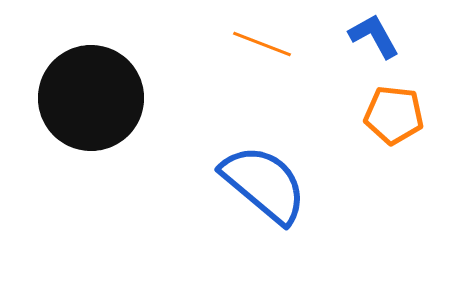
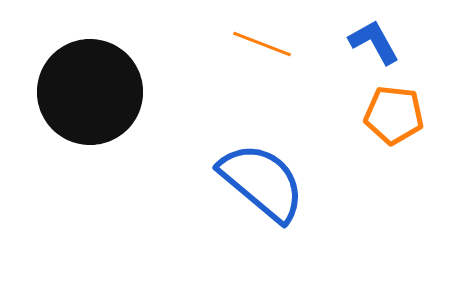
blue L-shape: moved 6 px down
black circle: moved 1 px left, 6 px up
blue semicircle: moved 2 px left, 2 px up
